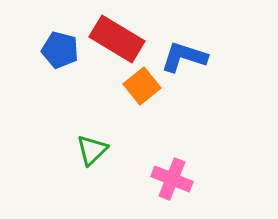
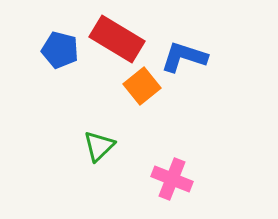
green triangle: moved 7 px right, 4 px up
